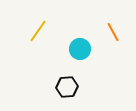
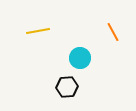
yellow line: rotated 45 degrees clockwise
cyan circle: moved 9 px down
